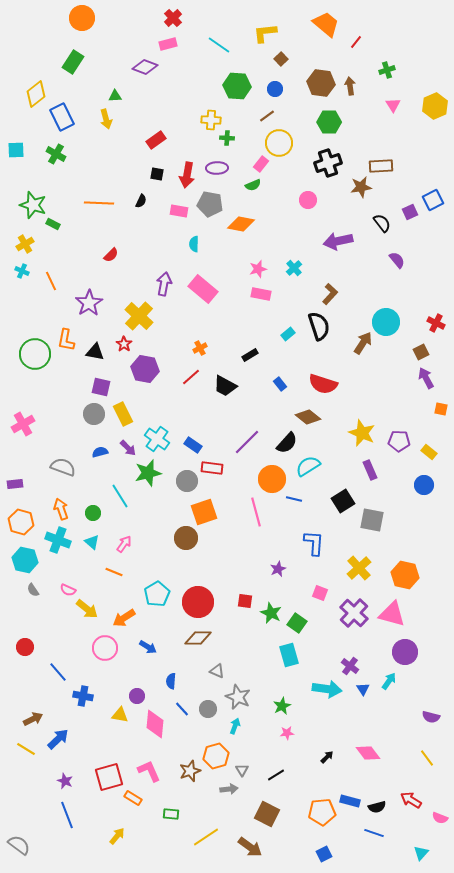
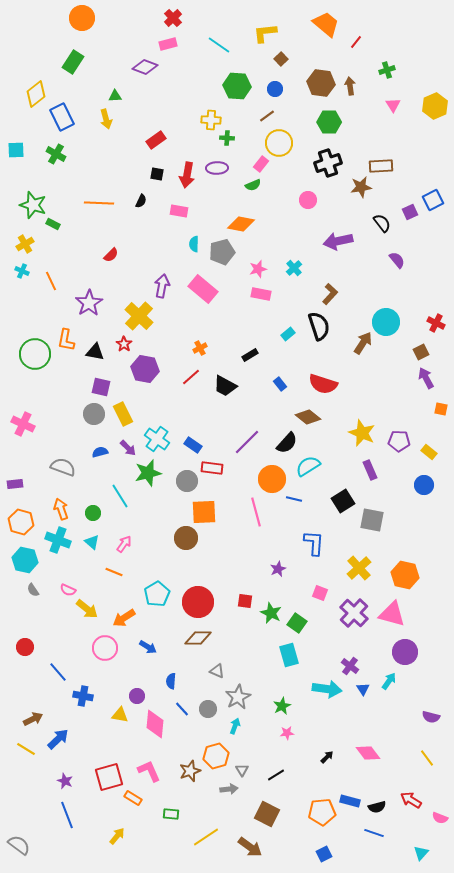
gray pentagon at (210, 204): moved 12 px right, 48 px down; rotated 25 degrees counterclockwise
purple arrow at (164, 284): moved 2 px left, 2 px down
pink cross at (23, 424): rotated 35 degrees counterclockwise
orange square at (204, 512): rotated 16 degrees clockwise
gray star at (238, 697): rotated 20 degrees clockwise
